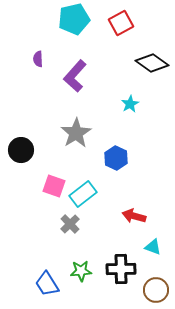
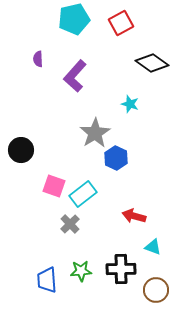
cyan star: rotated 24 degrees counterclockwise
gray star: moved 19 px right
blue trapezoid: moved 4 px up; rotated 28 degrees clockwise
